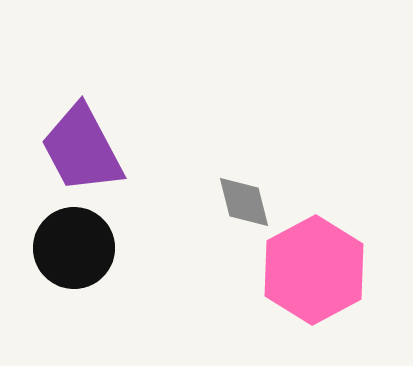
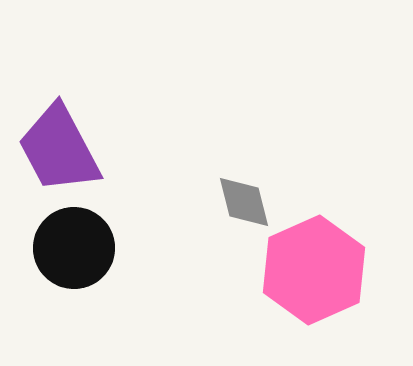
purple trapezoid: moved 23 px left
pink hexagon: rotated 4 degrees clockwise
